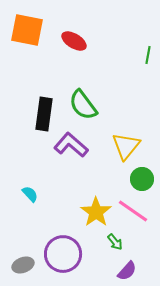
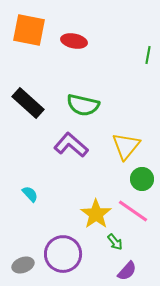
orange square: moved 2 px right
red ellipse: rotated 20 degrees counterclockwise
green semicircle: rotated 40 degrees counterclockwise
black rectangle: moved 16 px left, 11 px up; rotated 56 degrees counterclockwise
yellow star: moved 2 px down
